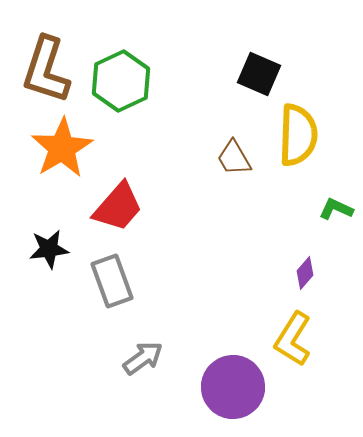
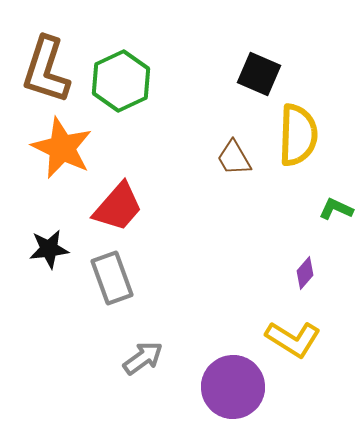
orange star: rotated 16 degrees counterclockwise
gray rectangle: moved 3 px up
yellow L-shape: rotated 90 degrees counterclockwise
